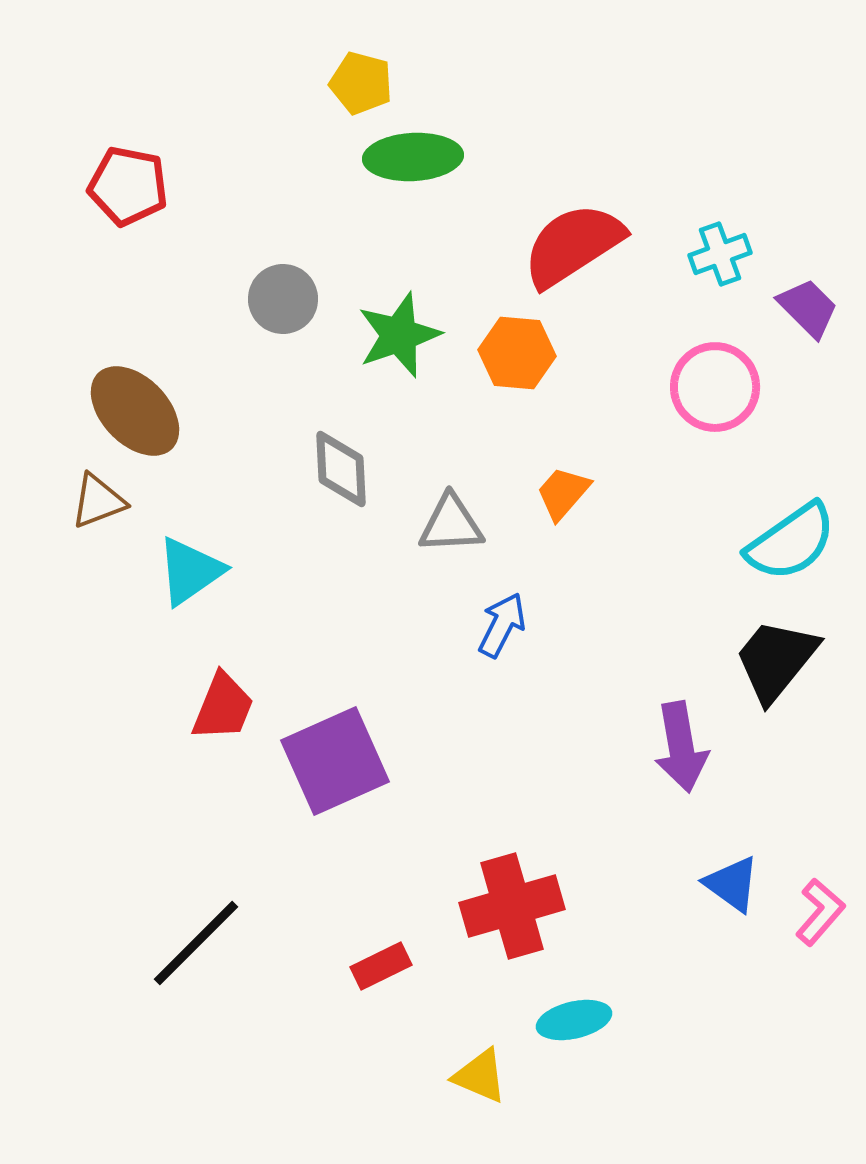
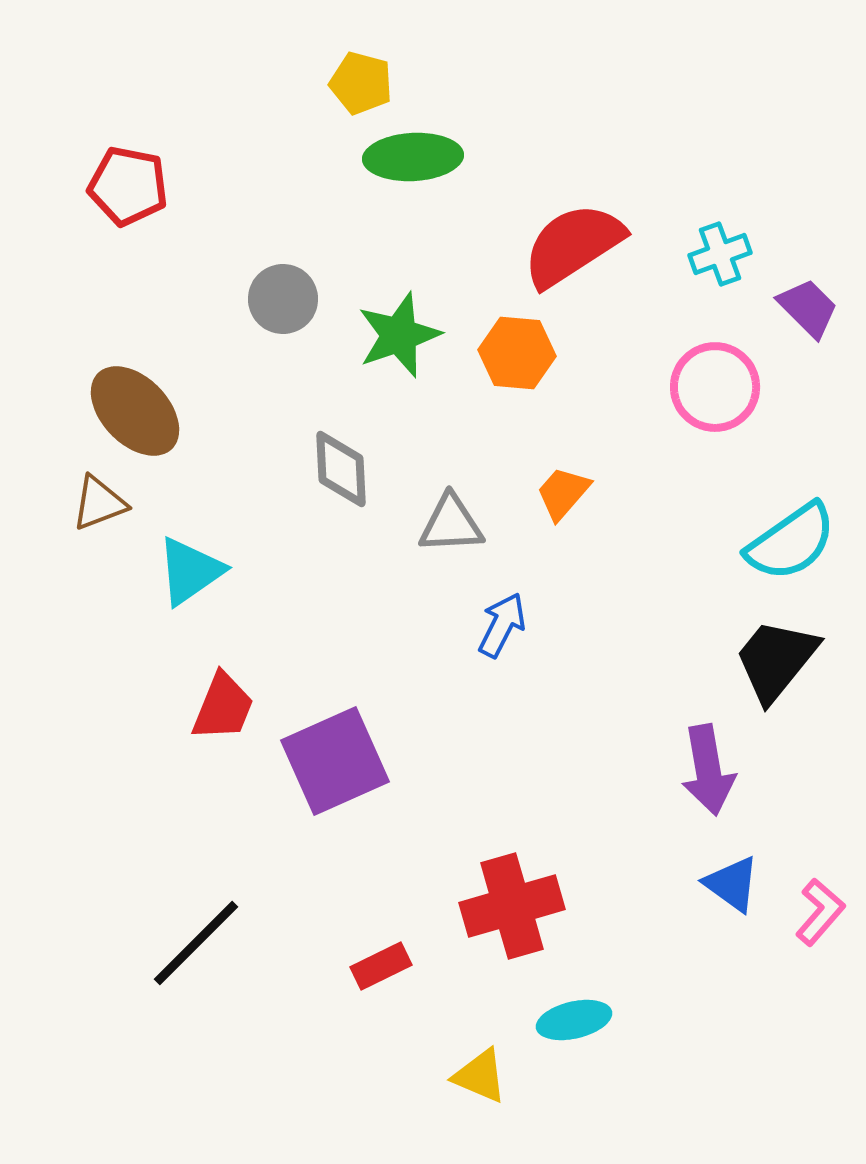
brown triangle: moved 1 px right, 2 px down
purple arrow: moved 27 px right, 23 px down
